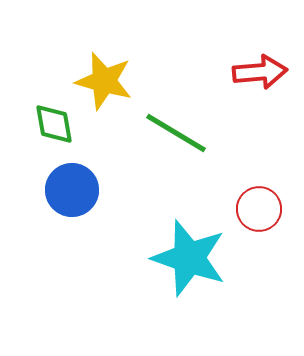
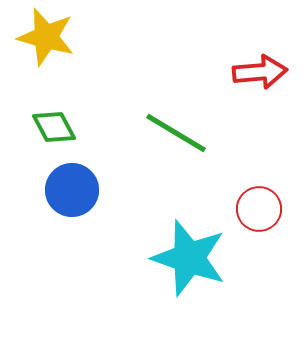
yellow star: moved 58 px left, 44 px up
green diamond: moved 3 px down; rotated 18 degrees counterclockwise
